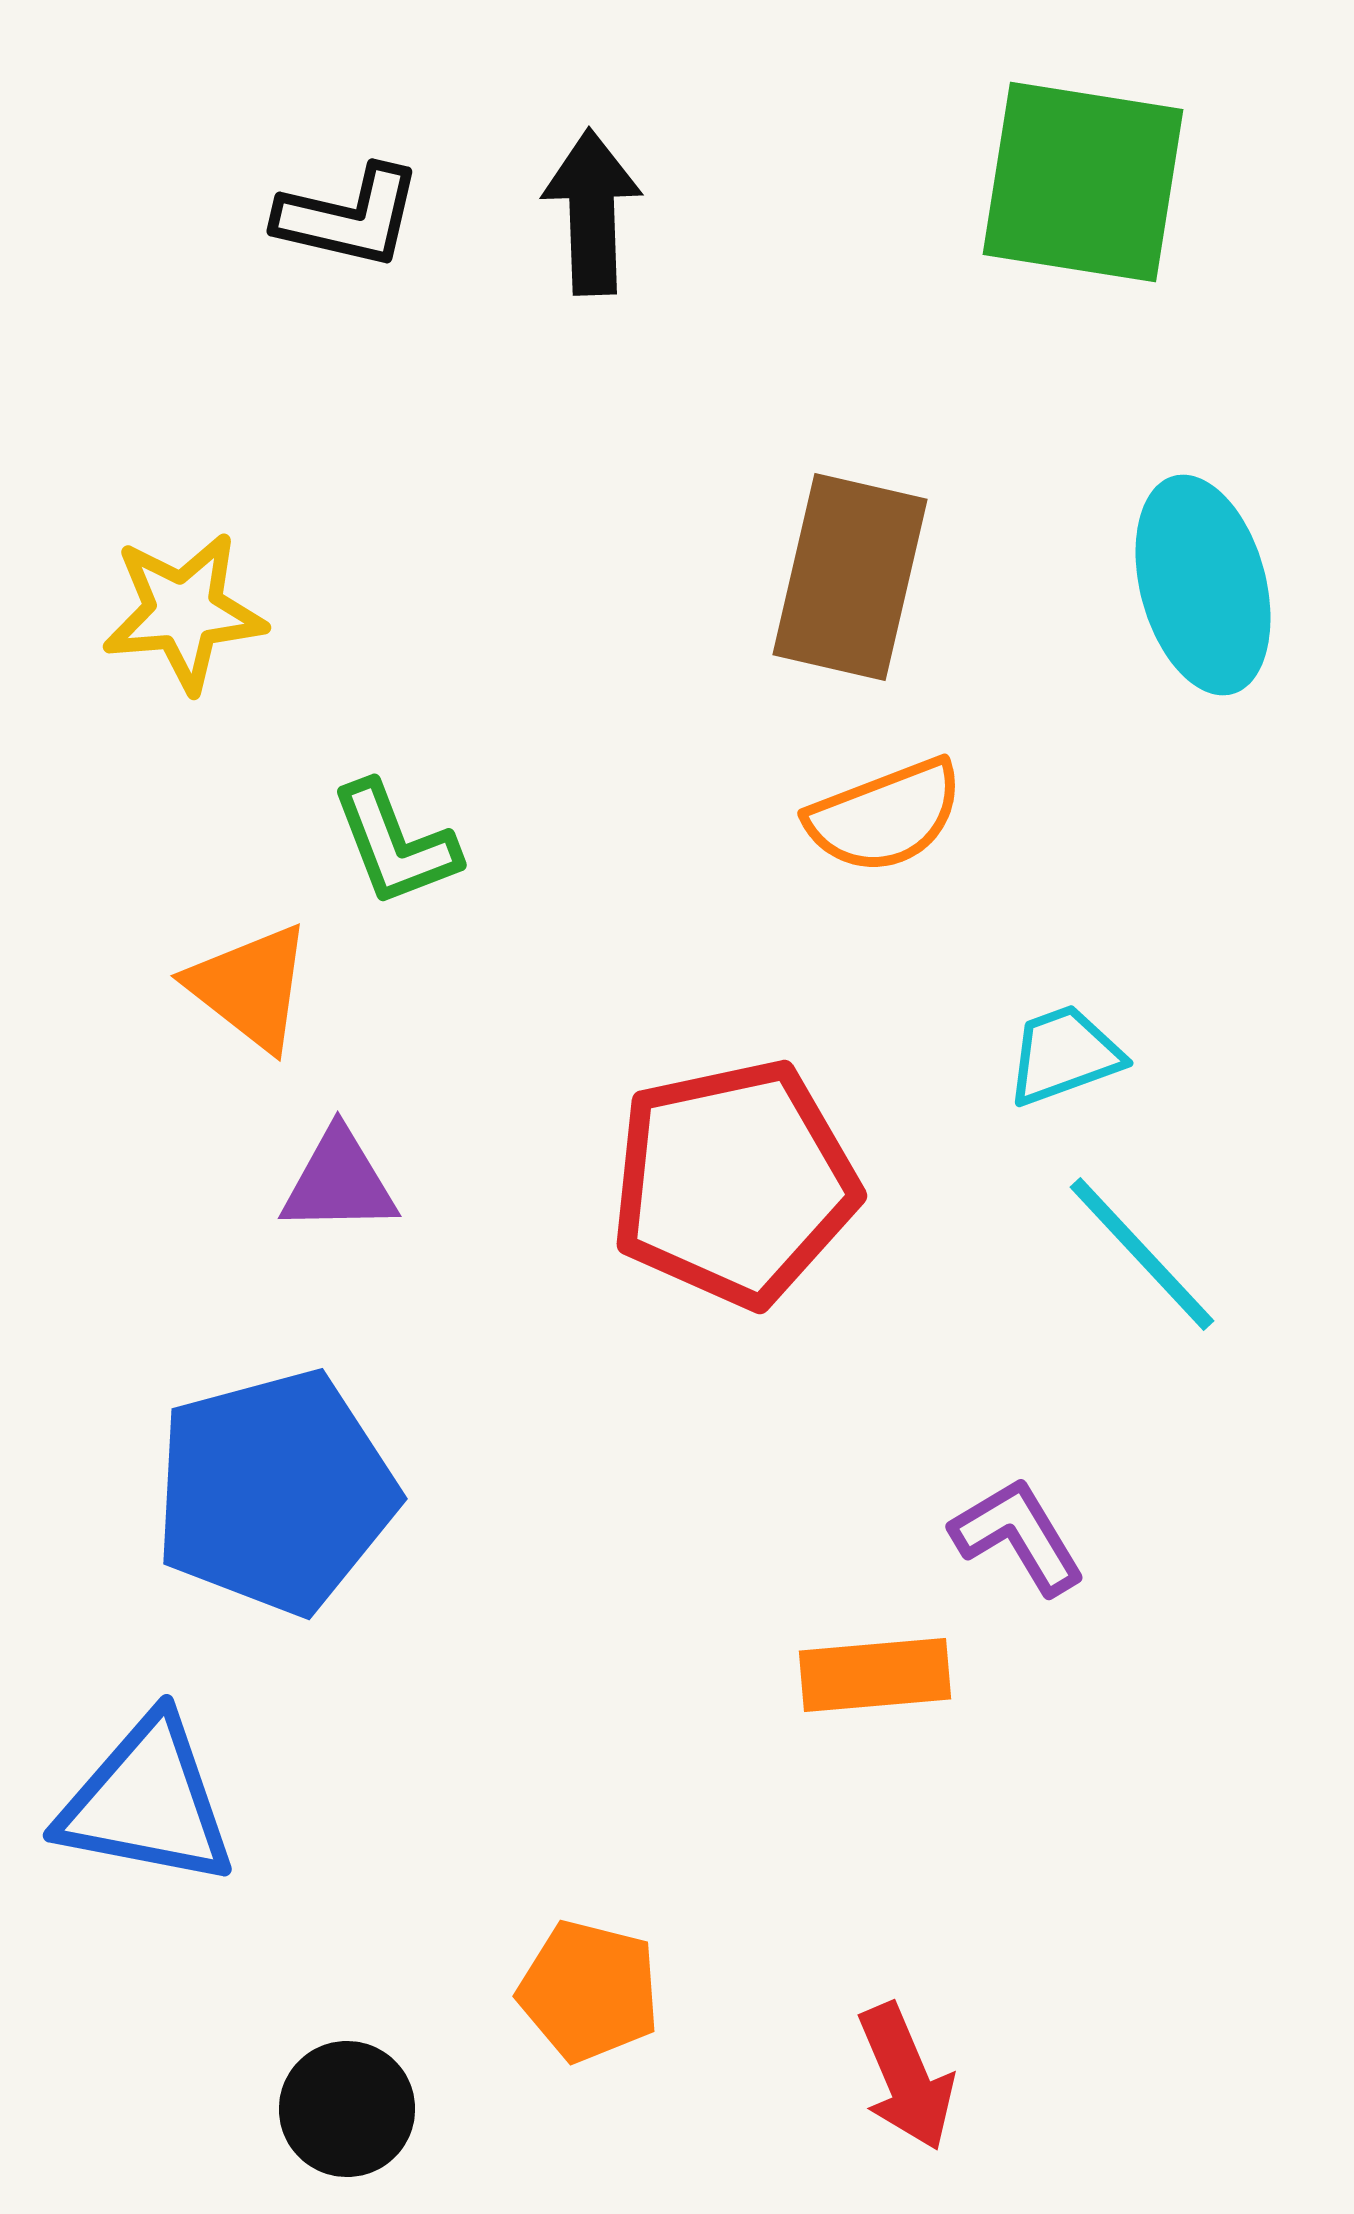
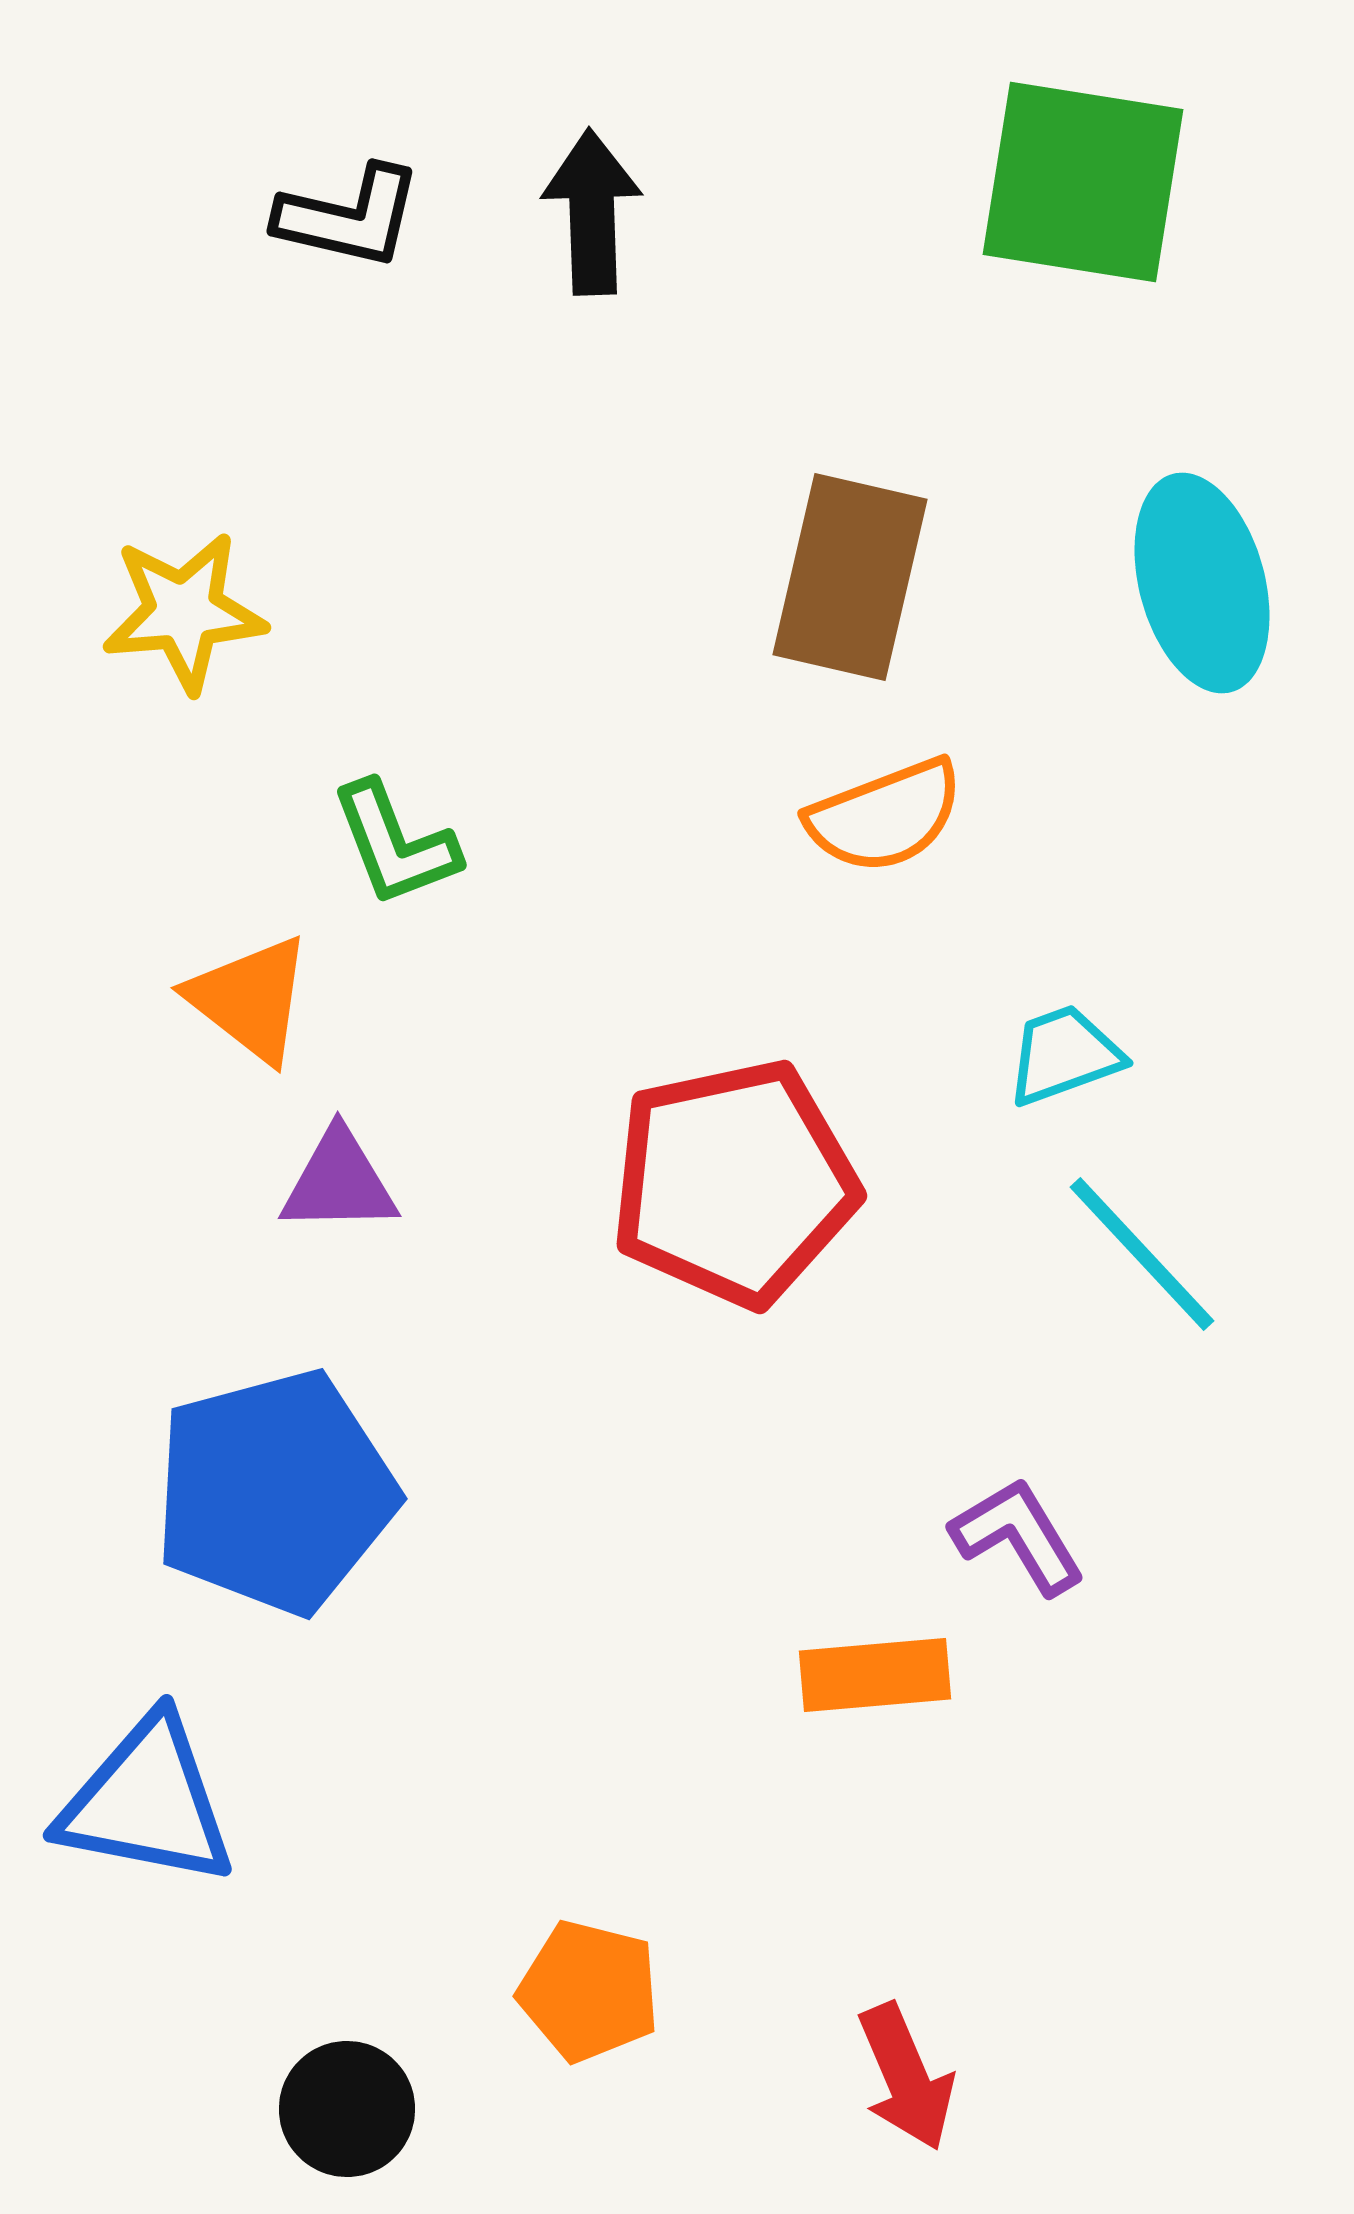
cyan ellipse: moved 1 px left, 2 px up
orange triangle: moved 12 px down
